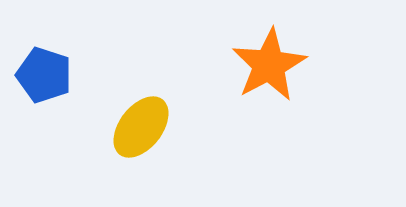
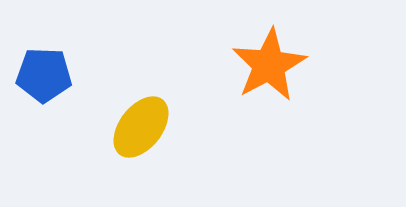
blue pentagon: rotated 16 degrees counterclockwise
